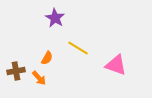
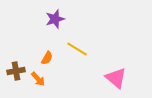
purple star: moved 1 px down; rotated 24 degrees clockwise
yellow line: moved 1 px left, 1 px down
pink triangle: moved 13 px down; rotated 20 degrees clockwise
orange arrow: moved 1 px left, 1 px down
